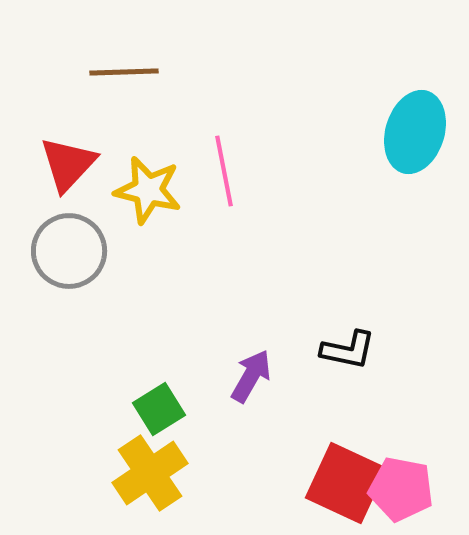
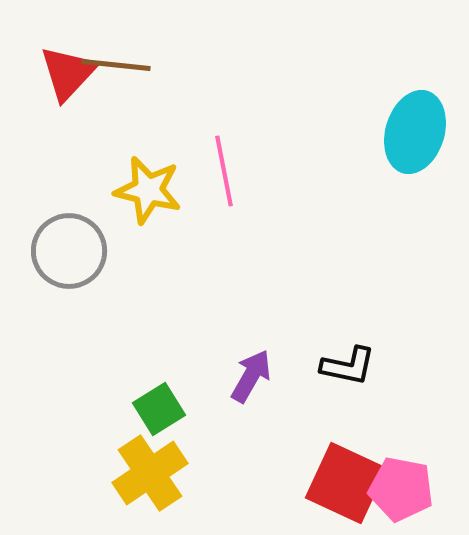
brown line: moved 8 px left, 7 px up; rotated 8 degrees clockwise
red triangle: moved 91 px up
black L-shape: moved 16 px down
